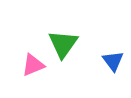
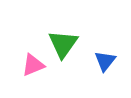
blue triangle: moved 8 px left; rotated 15 degrees clockwise
